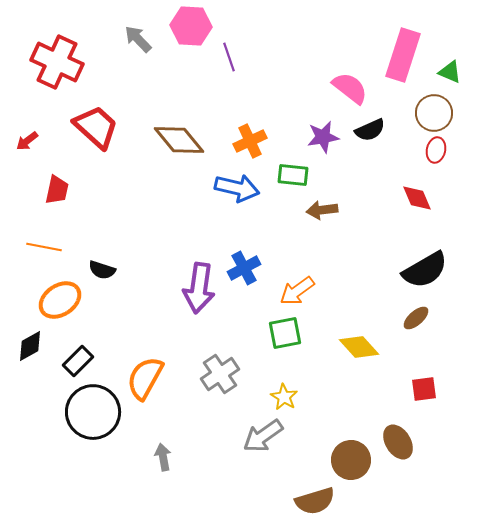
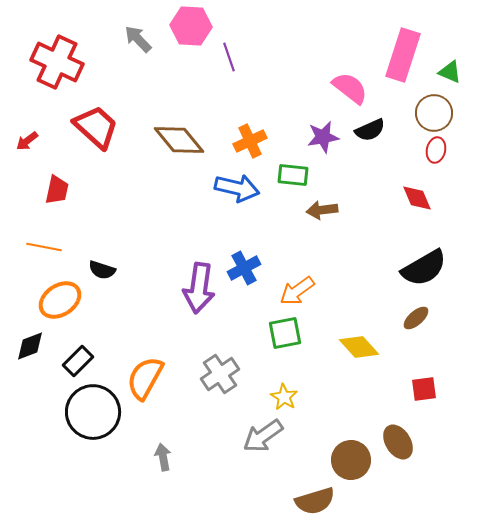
black semicircle at (425, 270): moved 1 px left, 2 px up
black diamond at (30, 346): rotated 8 degrees clockwise
